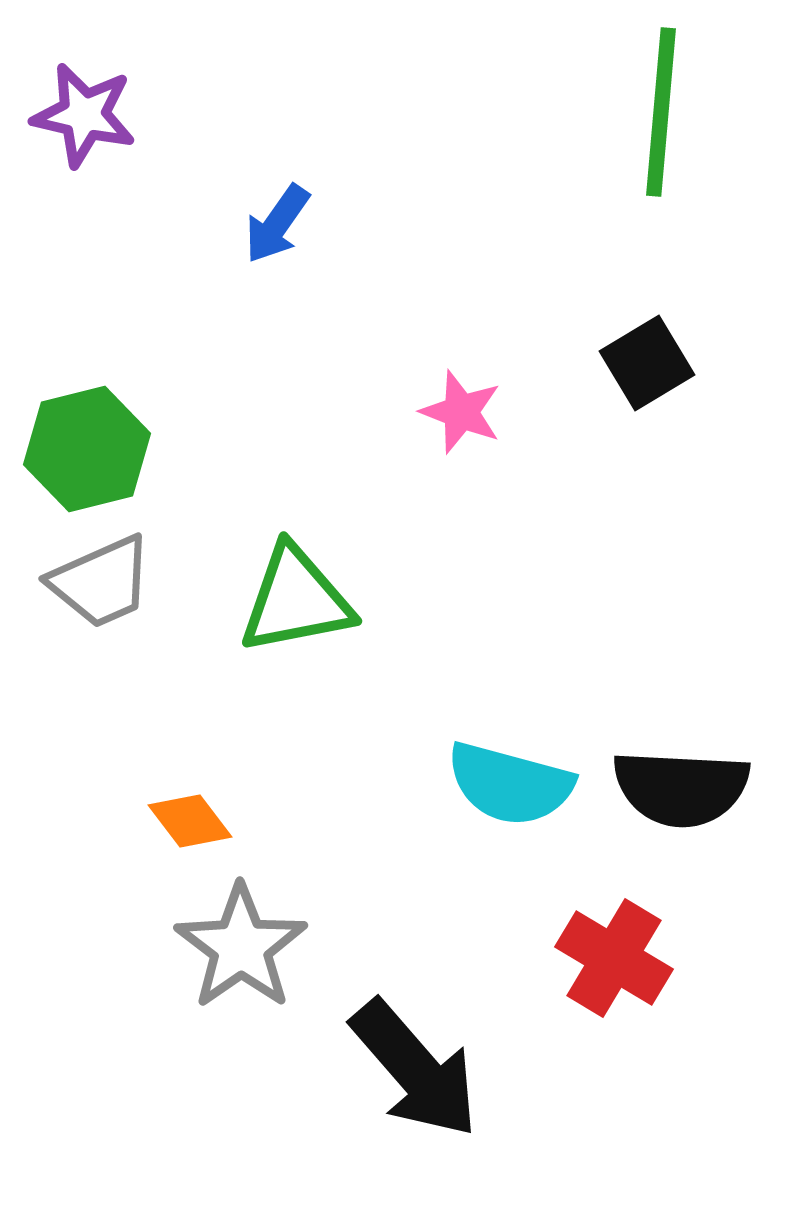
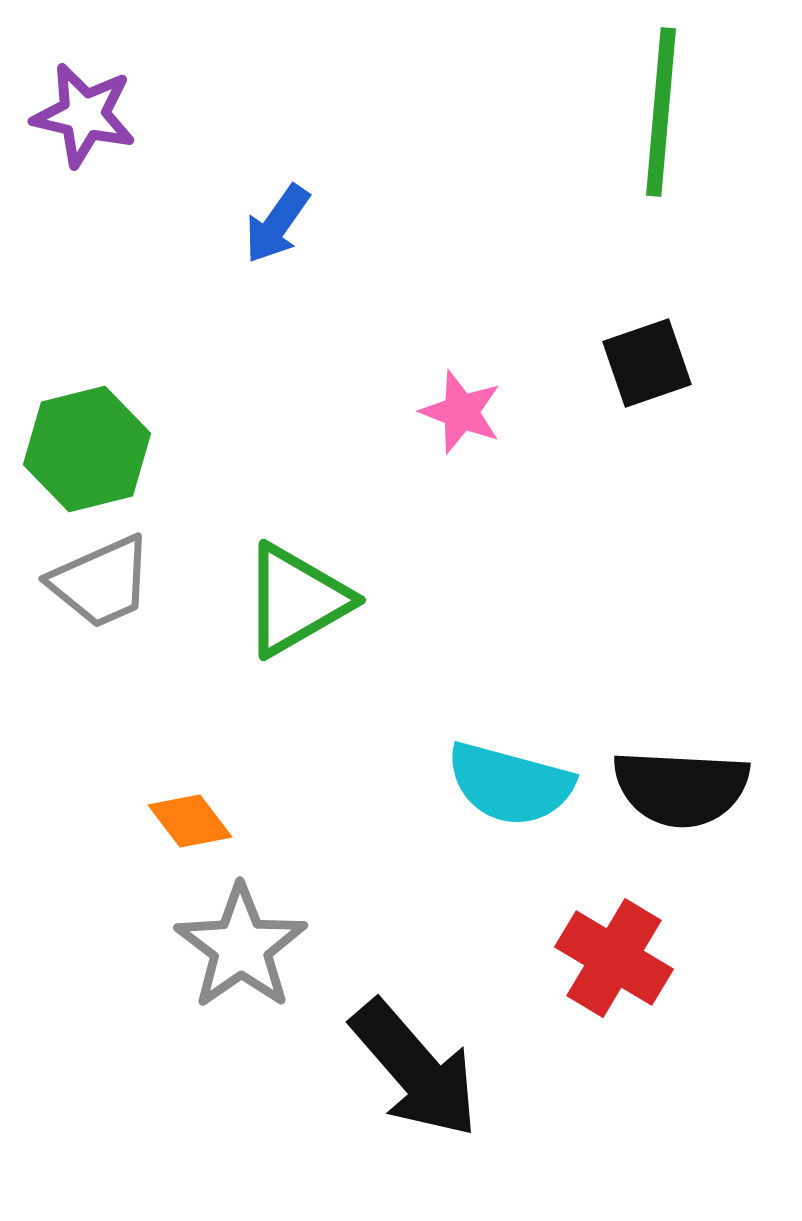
black square: rotated 12 degrees clockwise
green triangle: rotated 19 degrees counterclockwise
